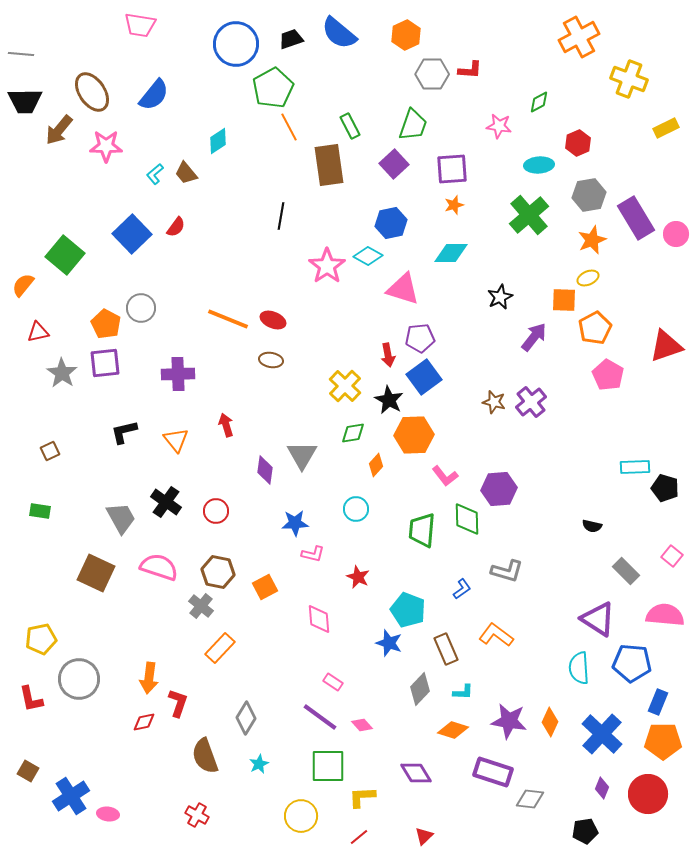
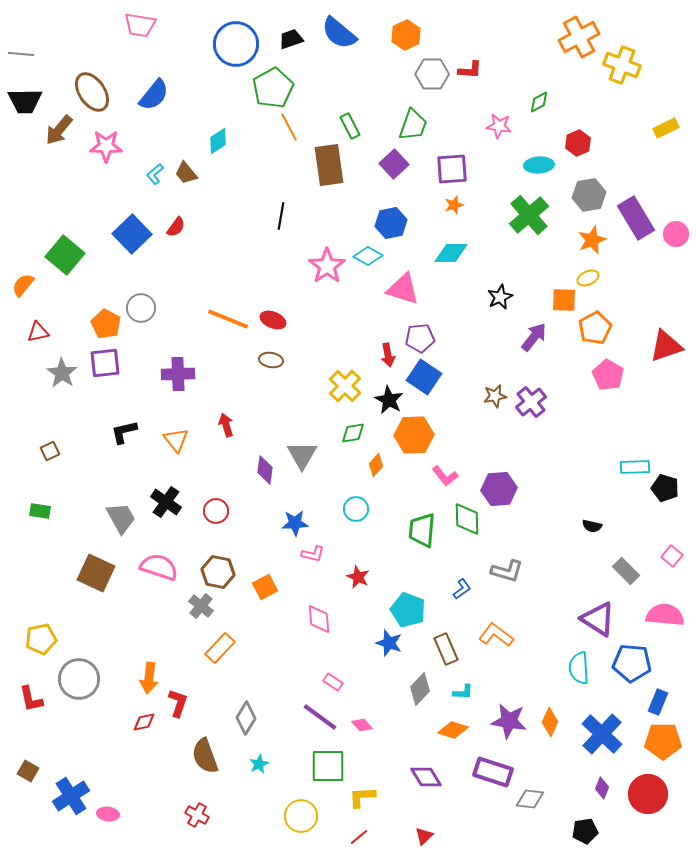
yellow cross at (629, 79): moved 7 px left, 14 px up
blue square at (424, 377): rotated 20 degrees counterclockwise
brown star at (494, 402): moved 1 px right, 6 px up; rotated 25 degrees counterclockwise
purple diamond at (416, 773): moved 10 px right, 4 px down
